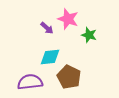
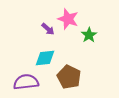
purple arrow: moved 1 px right, 1 px down
green star: rotated 21 degrees clockwise
cyan diamond: moved 5 px left, 1 px down
purple semicircle: moved 4 px left
